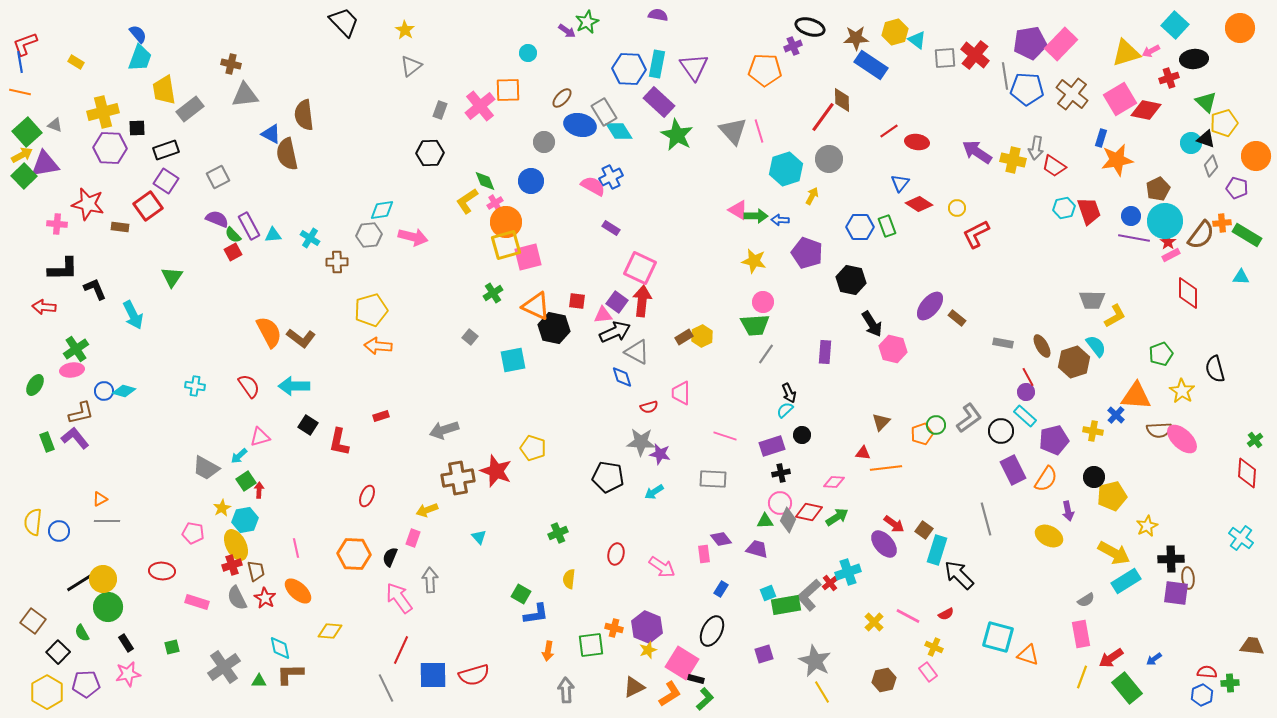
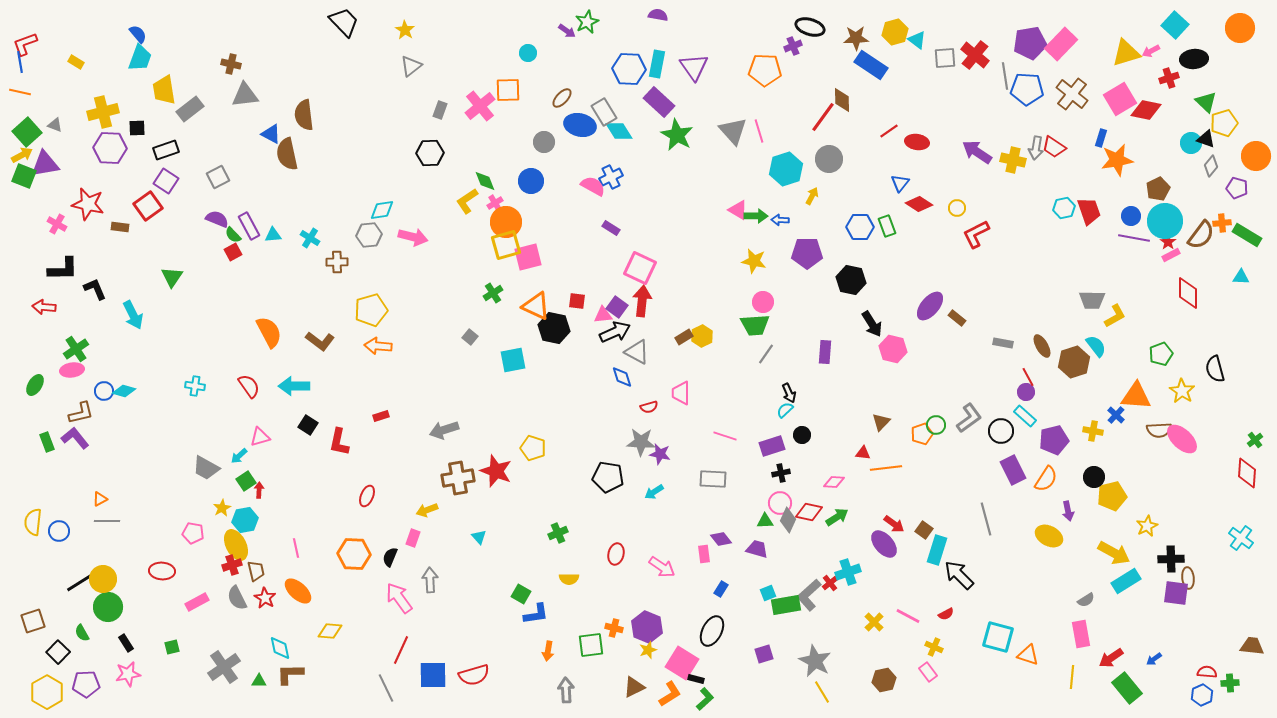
red trapezoid at (1054, 166): moved 19 px up
green square at (24, 176): rotated 25 degrees counterclockwise
pink cross at (57, 224): rotated 24 degrees clockwise
purple pentagon at (807, 253): rotated 20 degrees counterclockwise
purple square at (617, 302): moved 5 px down
brown L-shape at (301, 338): moved 19 px right, 3 px down
yellow semicircle at (569, 579): rotated 96 degrees counterclockwise
pink rectangle at (197, 602): rotated 45 degrees counterclockwise
brown square at (33, 621): rotated 35 degrees clockwise
yellow line at (1082, 677): moved 10 px left; rotated 15 degrees counterclockwise
